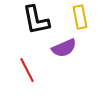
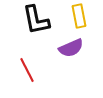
yellow rectangle: moved 1 px left, 1 px up
purple semicircle: moved 7 px right
